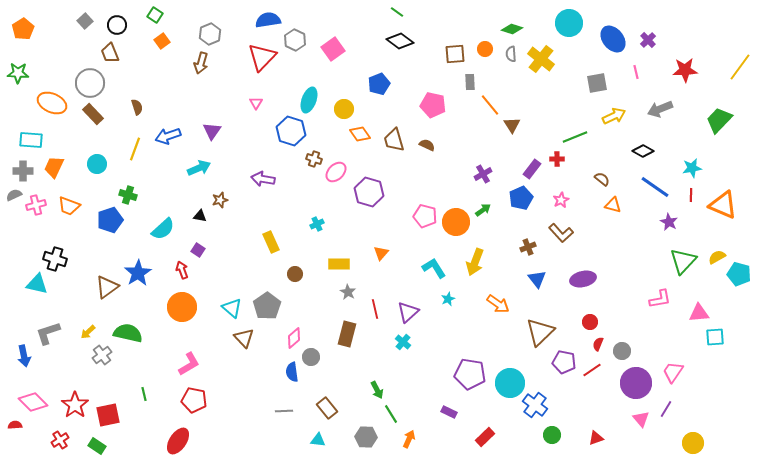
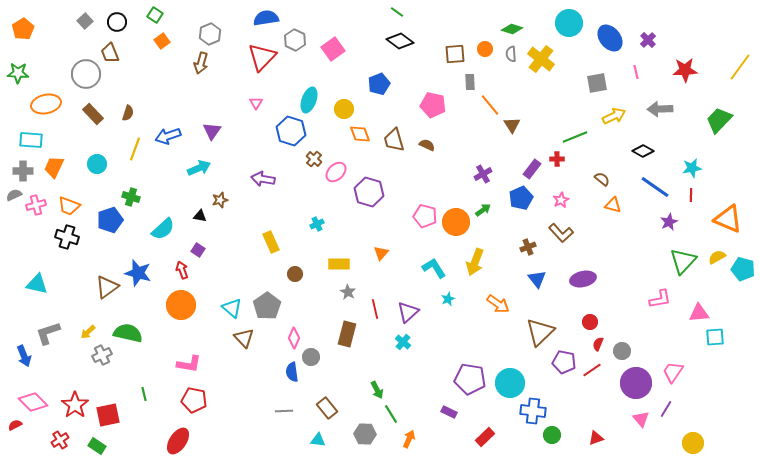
blue semicircle at (268, 20): moved 2 px left, 2 px up
black circle at (117, 25): moved 3 px up
blue ellipse at (613, 39): moved 3 px left, 1 px up
gray circle at (90, 83): moved 4 px left, 9 px up
orange ellipse at (52, 103): moved 6 px left, 1 px down; rotated 36 degrees counterclockwise
brown semicircle at (137, 107): moved 9 px left, 6 px down; rotated 35 degrees clockwise
gray arrow at (660, 109): rotated 20 degrees clockwise
orange diamond at (360, 134): rotated 15 degrees clockwise
brown cross at (314, 159): rotated 21 degrees clockwise
green cross at (128, 195): moved 3 px right, 2 px down
orange triangle at (723, 205): moved 5 px right, 14 px down
purple star at (669, 222): rotated 18 degrees clockwise
black cross at (55, 259): moved 12 px right, 22 px up
blue star at (138, 273): rotated 24 degrees counterclockwise
cyan pentagon at (739, 274): moved 4 px right, 5 px up
orange circle at (182, 307): moved 1 px left, 2 px up
pink diamond at (294, 338): rotated 25 degrees counterclockwise
gray cross at (102, 355): rotated 12 degrees clockwise
blue arrow at (24, 356): rotated 10 degrees counterclockwise
pink L-shape at (189, 364): rotated 40 degrees clockwise
purple pentagon at (470, 374): moved 5 px down
blue cross at (535, 405): moved 2 px left, 6 px down; rotated 30 degrees counterclockwise
red semicircle at (15, 425): rotated 24 degrees counterclockwise
gray hexagon at (366, 437): moved 1 px left, 3 px up
